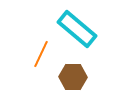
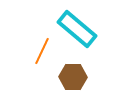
orange line: moved 1 px right, 3 px up
